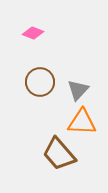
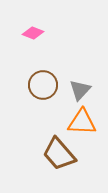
brown circle: moved 3 px right, 3 px down
gray triangle: moved 2 px right
